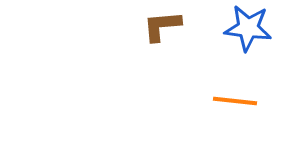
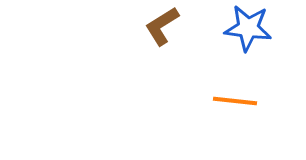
brown L-shape: rotated 27 degrees counterclockwise
